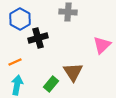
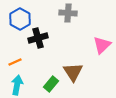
gray cross: moved 1 px down
